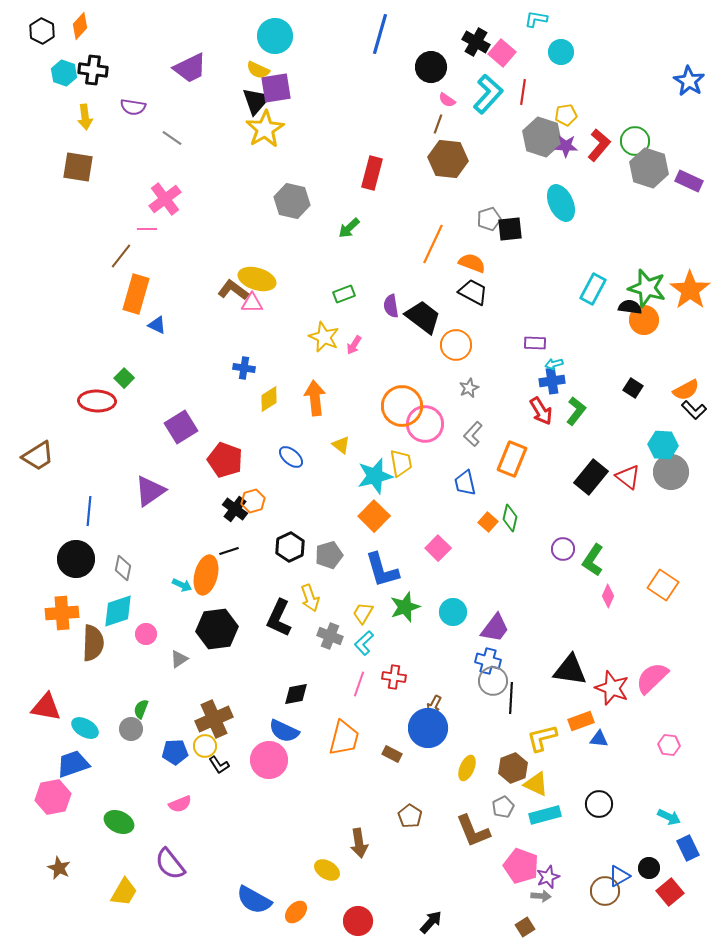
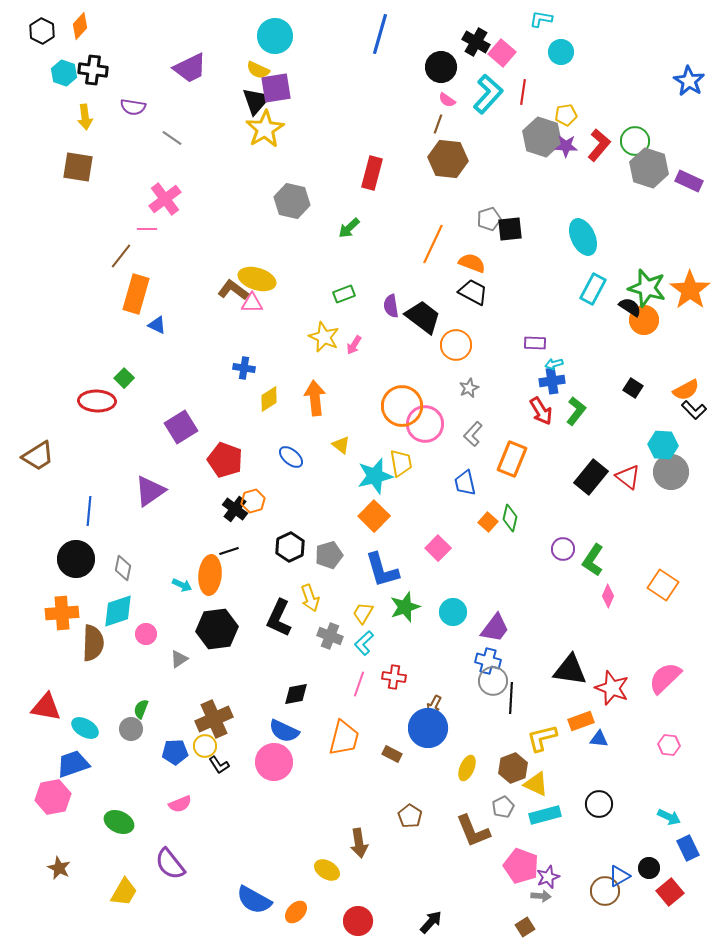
cyan L-shape at (536, 19): moved 5 px right
black circle at (431, 67): moved 10 px right
cyan ellipse at (561, 203): moved 22 px right, 34 px down
black semicircle at (630, 307): rotated 25 degrees clockwise
orange ellipse at (206, 575): moved 4 px right; rotated 9 degrees counterclockwise
pink semicircle at (652, 678): moved 13 px right
pink circle at (269, 760): moved 5 px right, 2 px down
